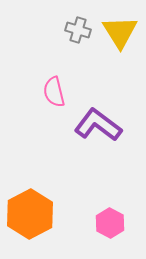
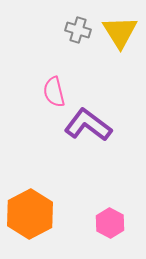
purple L-shape: moved 10 px left
